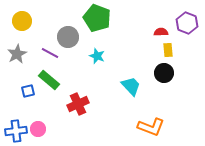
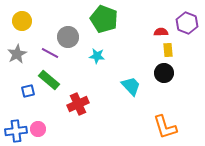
green pentagon: moved 7 px right, 1 px down
cyan star: rotated 14 degrees counterclockwise
orange L-shape: moved 14 px right; rotated 52 degrees clockwise
